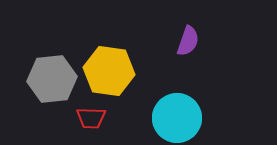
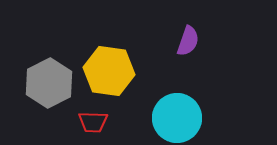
gray hexagon: moved 3 px left, 4 px down; rotated 21 degrees counterclockwise
red trapezoid: moved 2 px right, 4 px down
